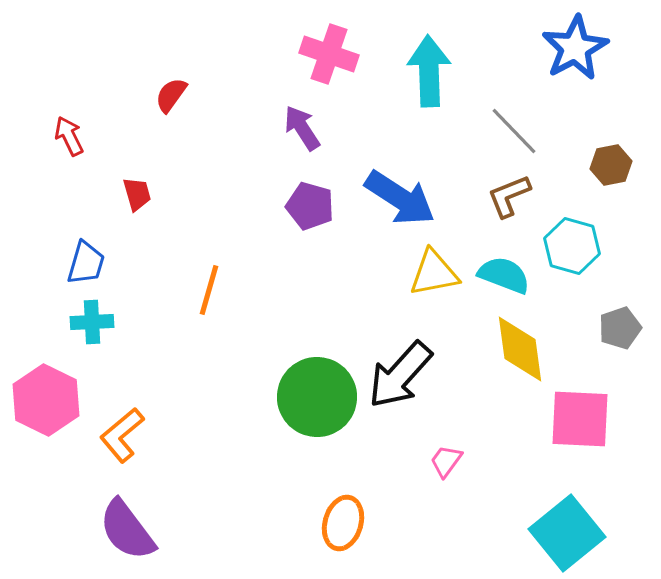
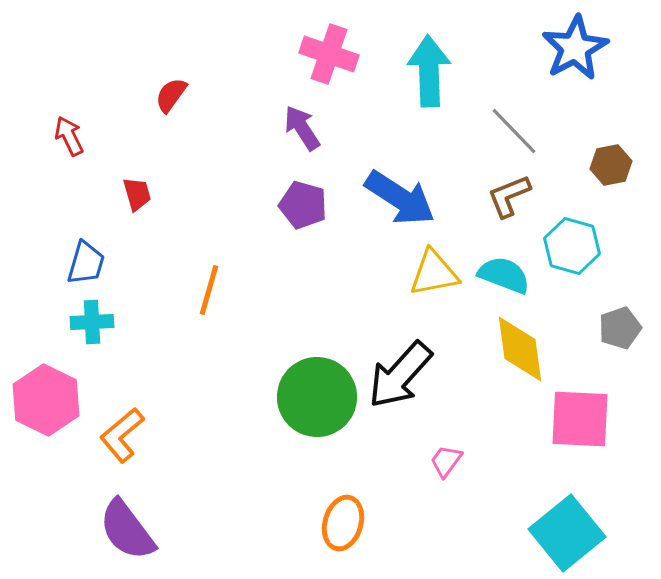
purple pentagon: moved 7 px left, 1 px up
